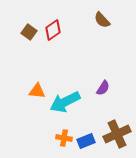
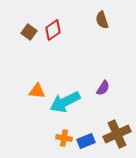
brown semicircle: rotated 24 degrees clockwise
